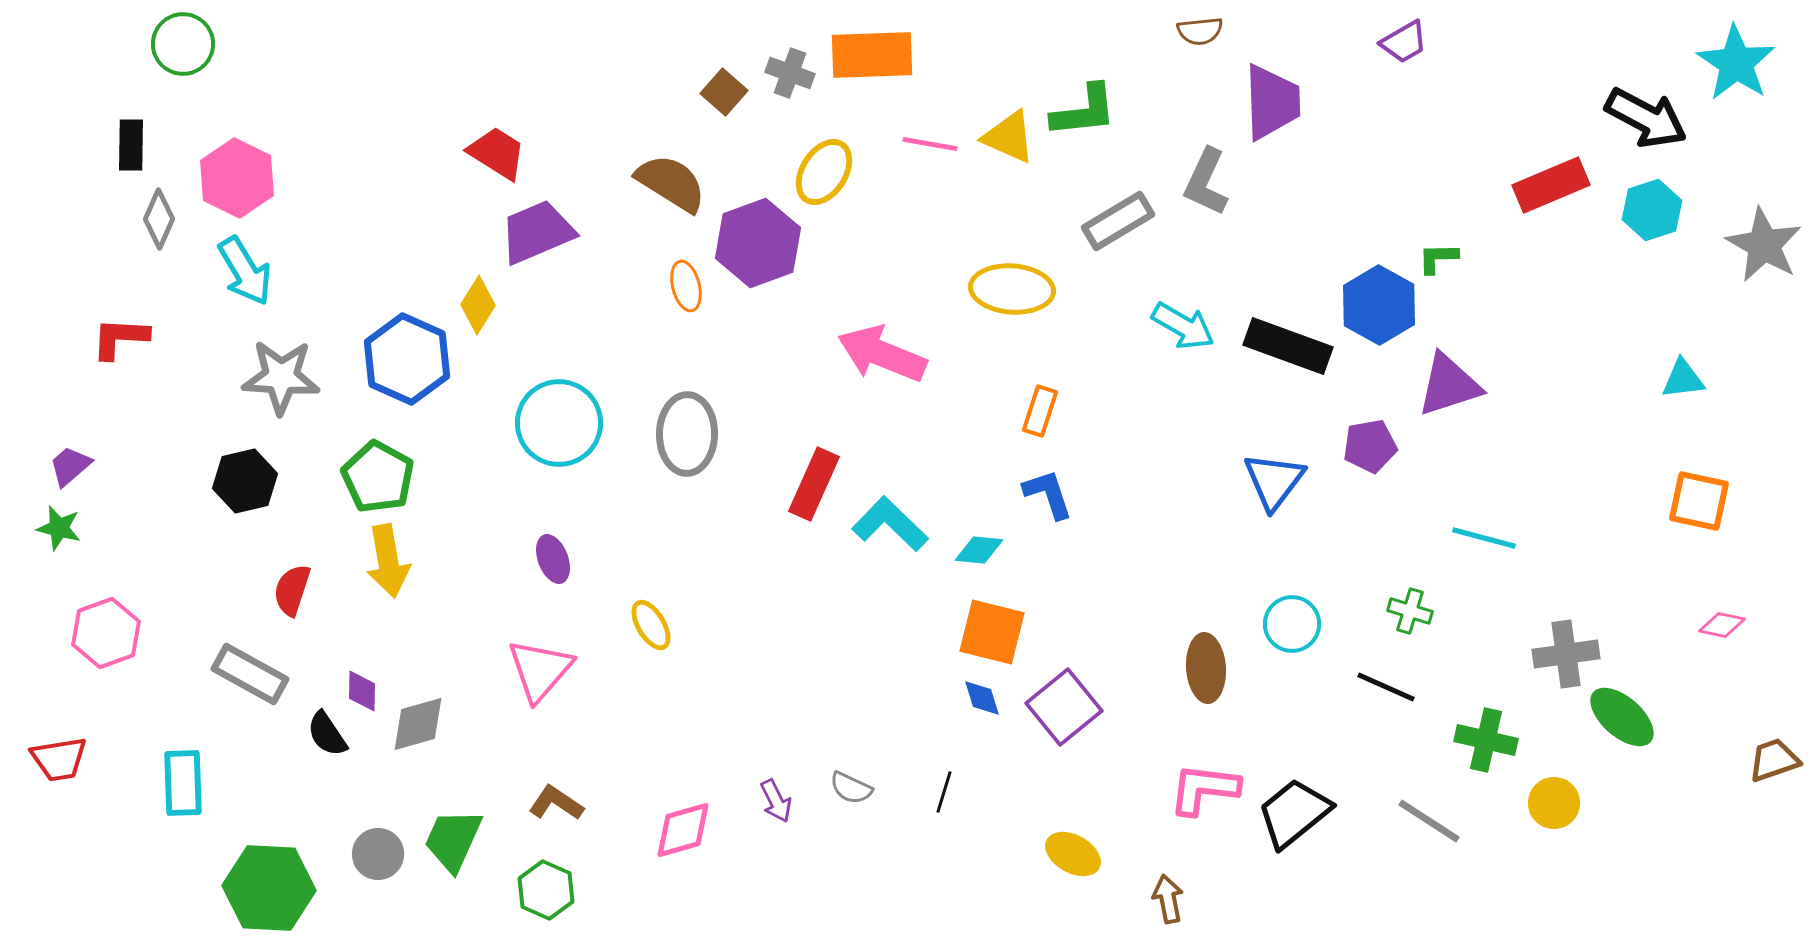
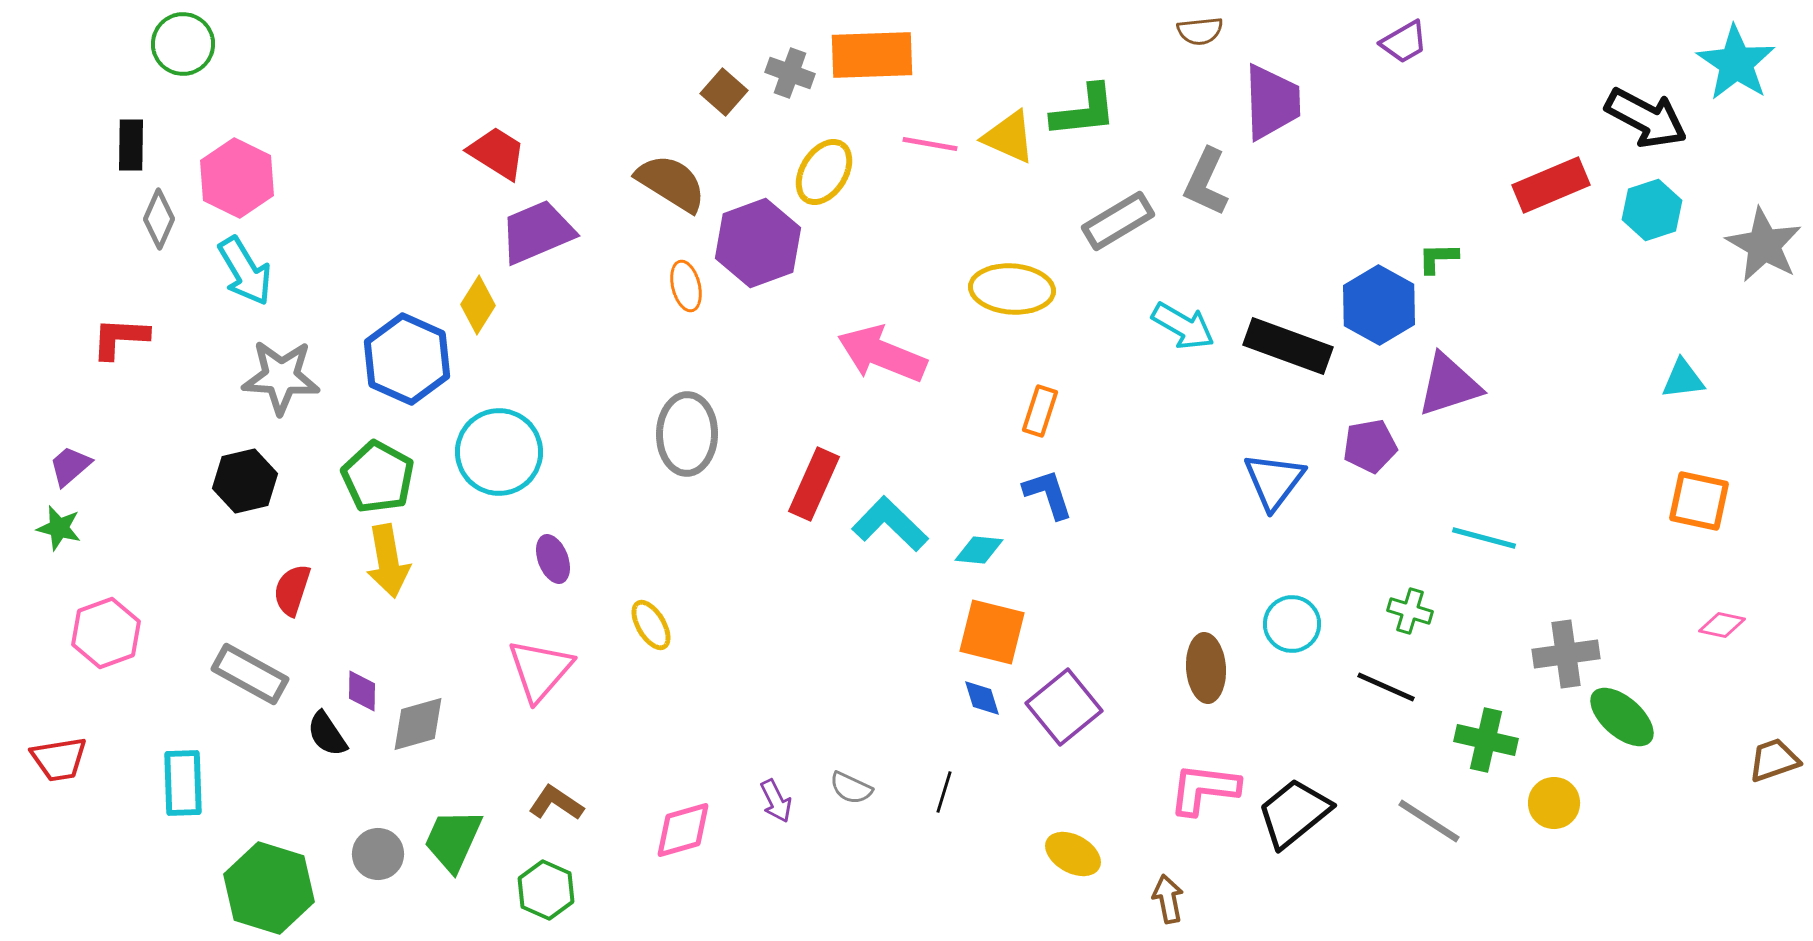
cyan circle at (559, 423): moved 60 px left, 29 px down
green hexagon at (269, 888): rotated 14 degrees clockwise
